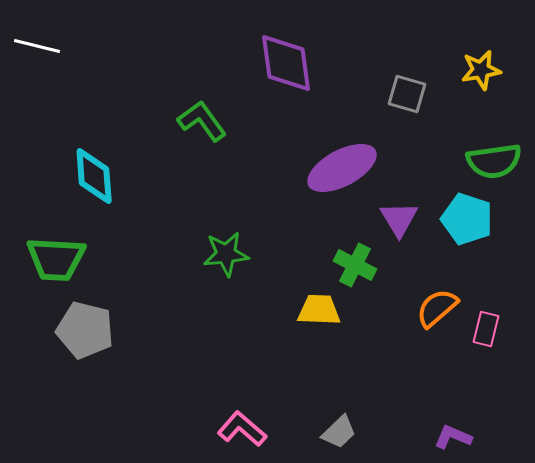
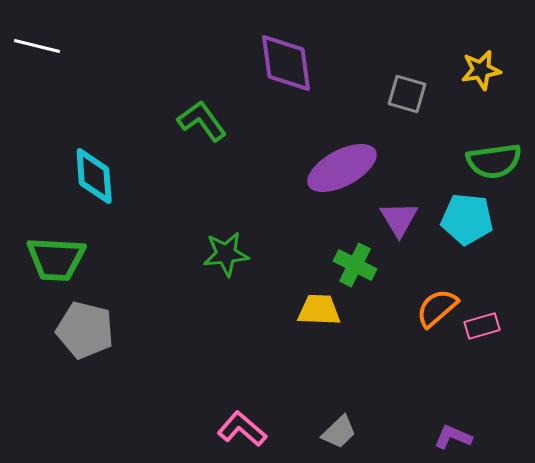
cyan pentagon: rotated 12 degrees counterclockwise
pink rectangle: moved 4 px left, 3 px up; rotated 60 degrees clockwise
